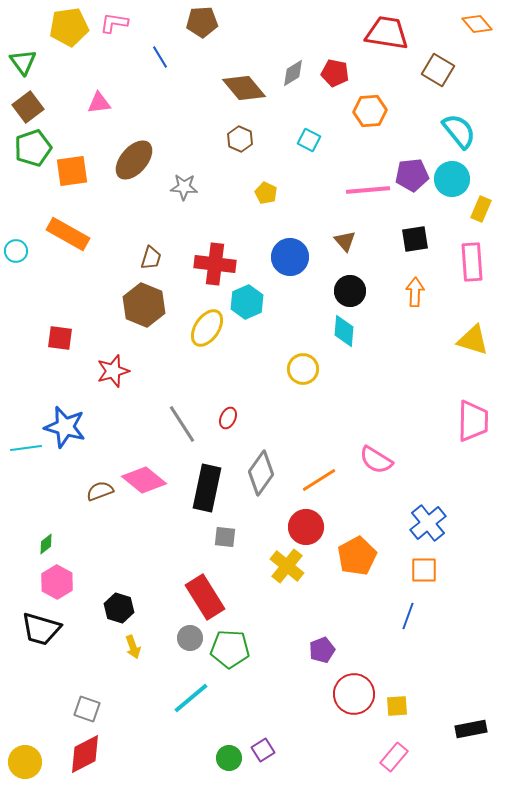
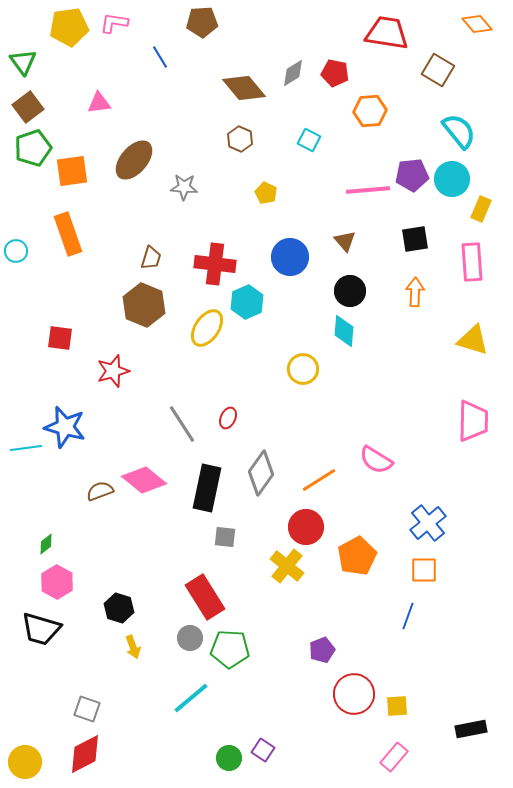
orange rectangle at (68, 234): rotated 42 degrees clockwise
purple square at (263, 750): rotated 25 degrees counterclockwise
